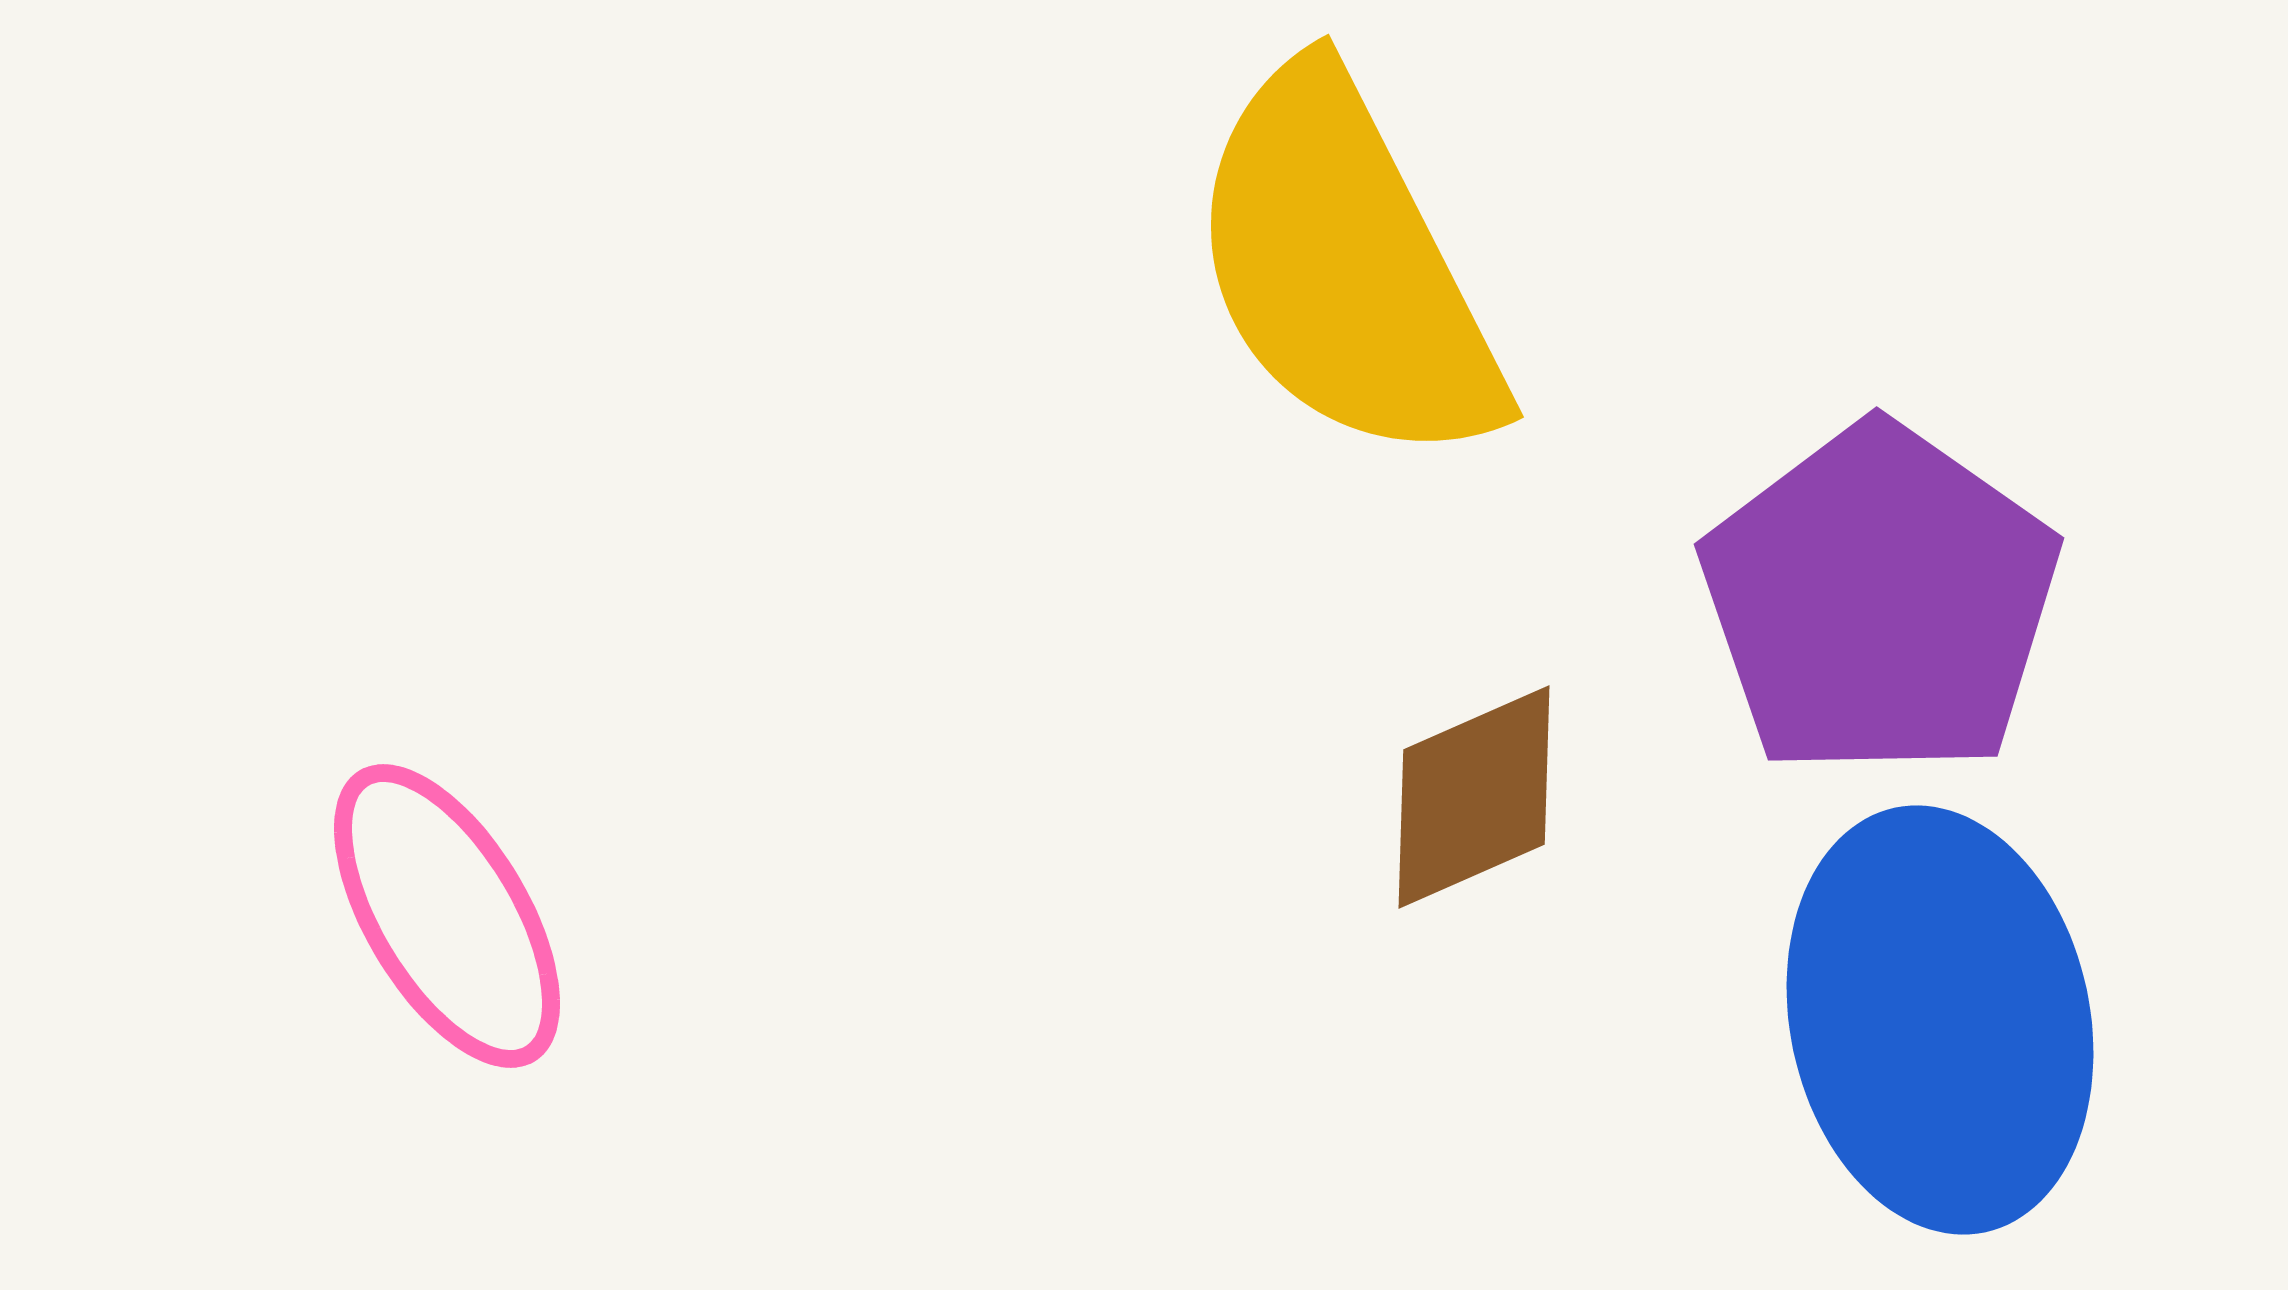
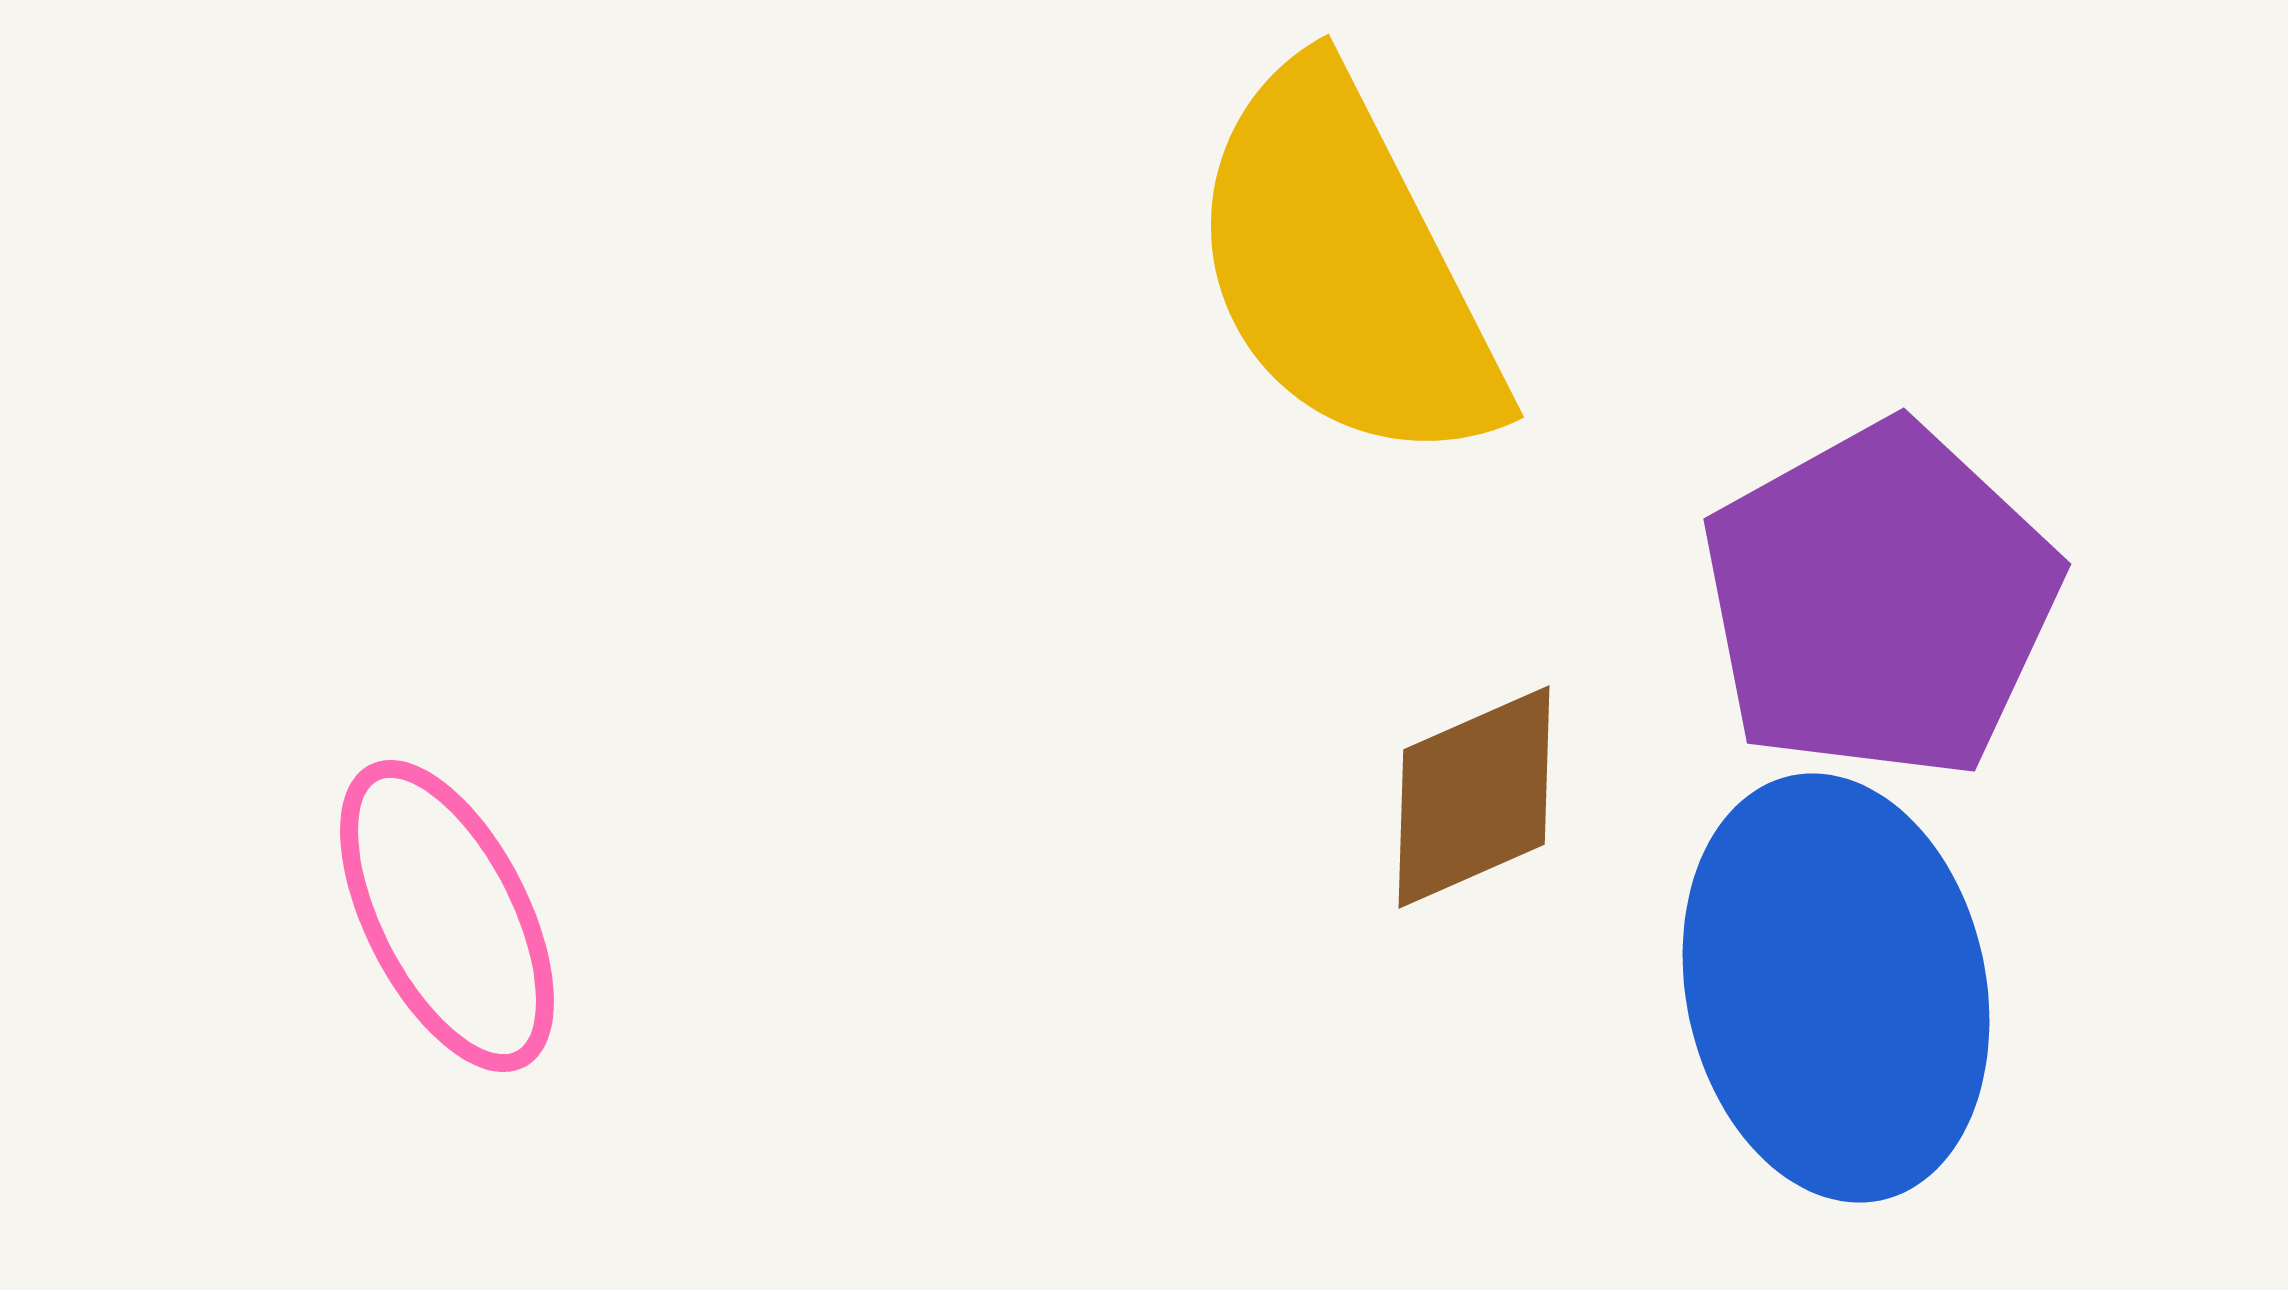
purple pentagon: rotated 8 degrees clockwise
pink ellipse: rotated 4 degrees clockwise
blue ellipse: moved 104 px left, 32 px up
